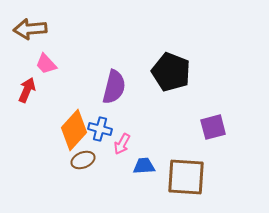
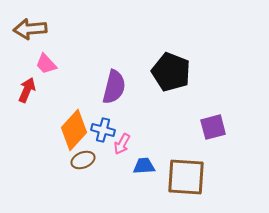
blue cross: moved 3 px right, 1 px down
